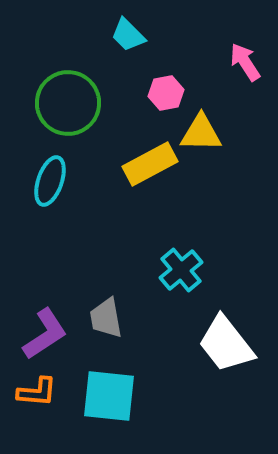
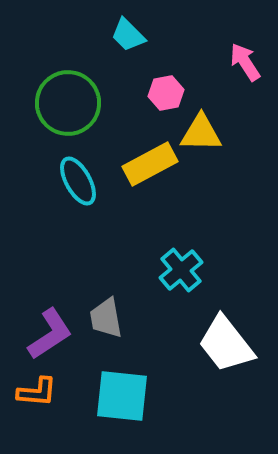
cyan ellipse: moved 28 px right; rotated 48 degrees counterclockwise
purple L-shape: moved 5 px right
cyan square: moved 13 px right
